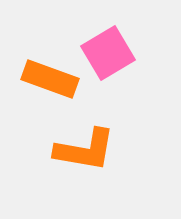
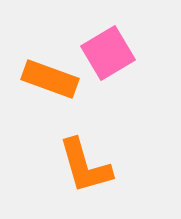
orange L-shape: moved 16 px down; rotated 64 degrees clockwise
